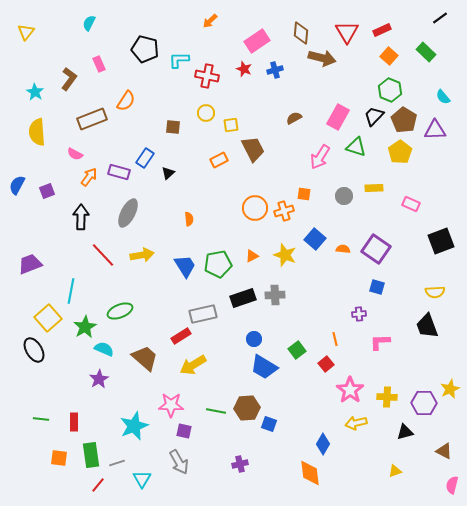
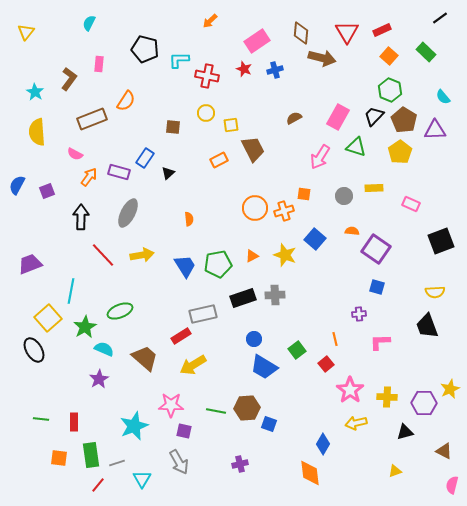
pink rectangle at (99, 64): rotated 28 degrees clockwise
orange semicircle at (343, 249): moved 9 px right, 18 px up
